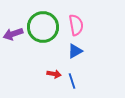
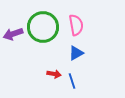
blue triangle: moved 1 px right, 2 px down
